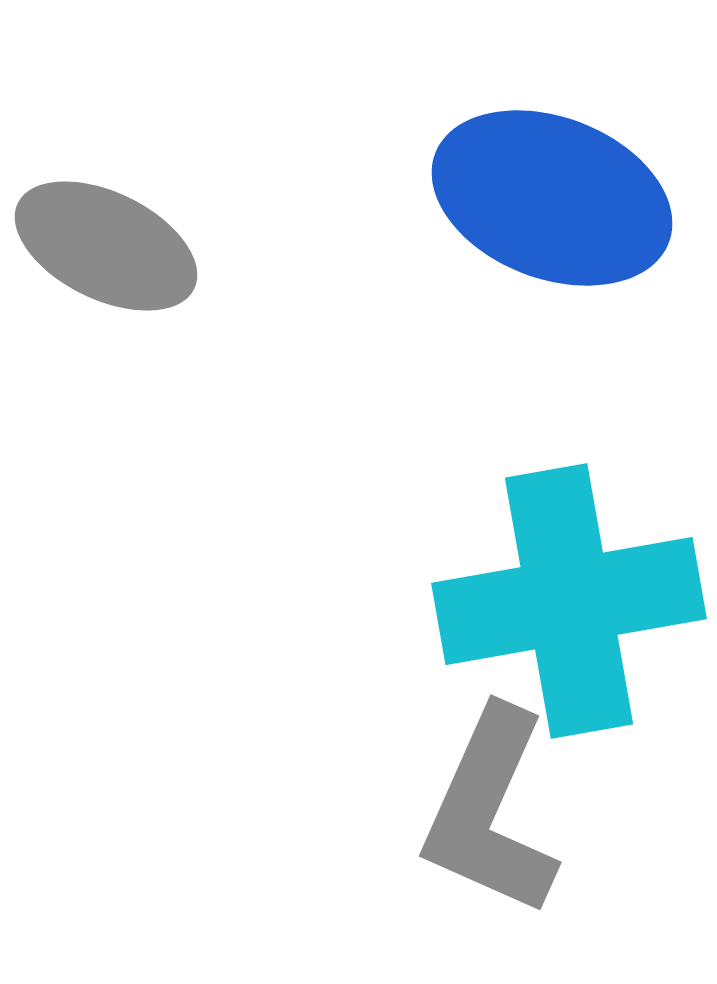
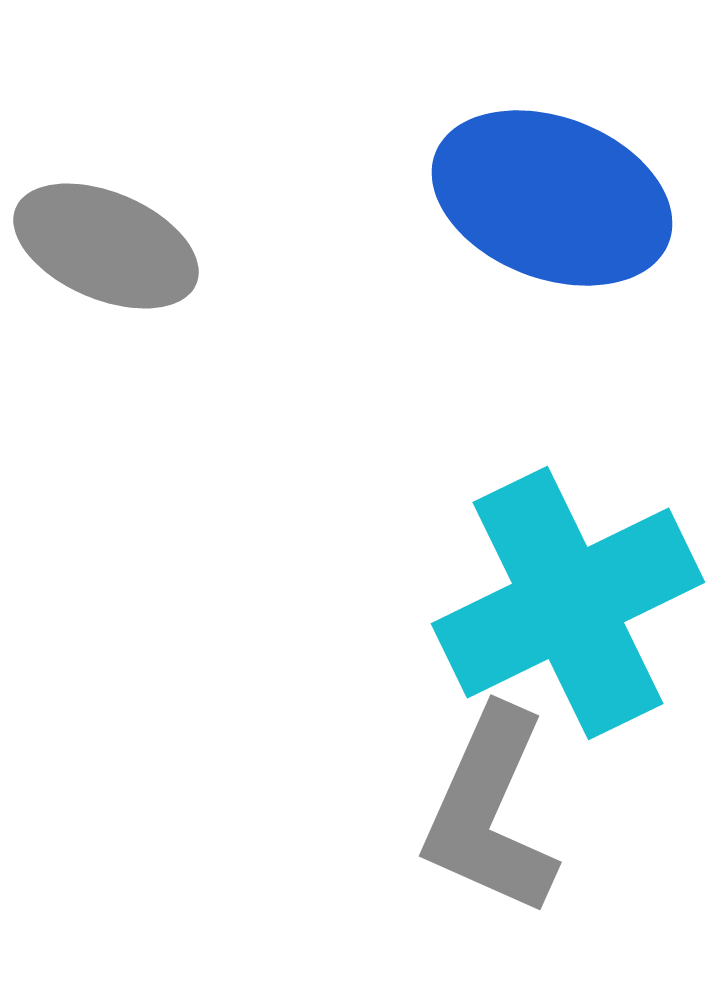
gray ellipse: rotated 3 degrees counterclockwise
cyan cross: moved 1 px left, 2 px down; rotated 16 degrees counterclockwise
